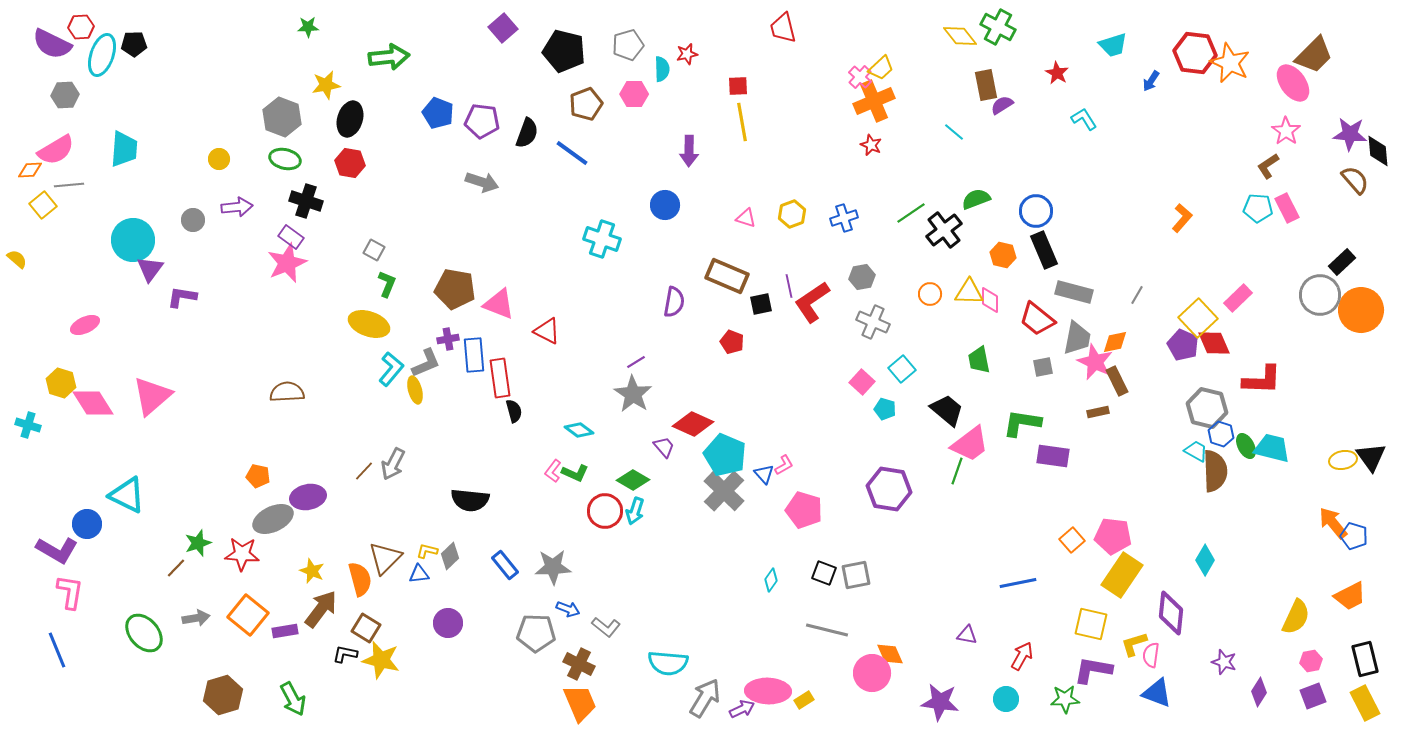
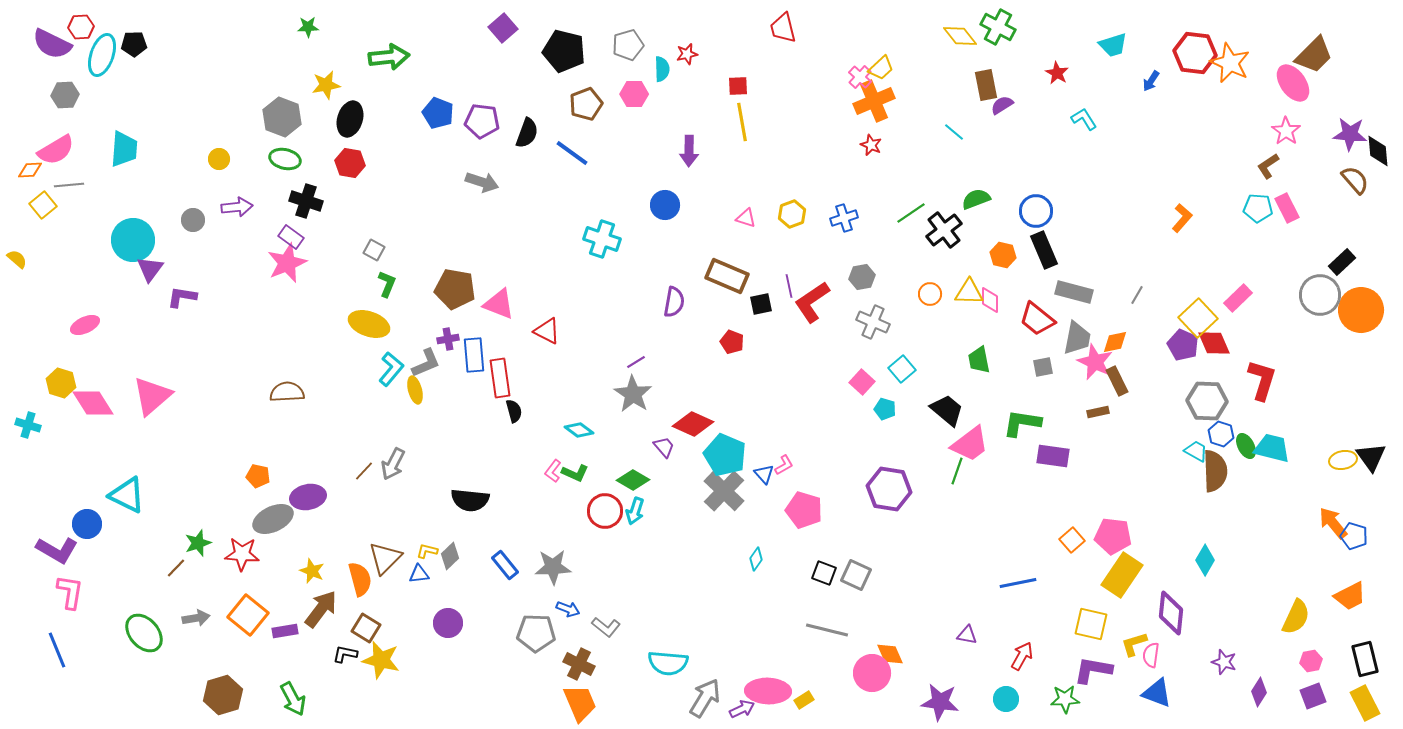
red L-shape at (1262, 380): rotated 75 degrees counterclockwise
gray hexagon at (1207, 408): moved 7 px up; rotated 12 degrees counterclockwise
gray square at (856, 575): rotated 36 degrees clockwise
cyan diamond at (771, 580): moved 15 px left, 21 px up
